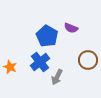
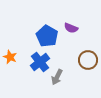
orange star: moved 10 px up
